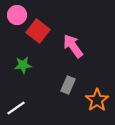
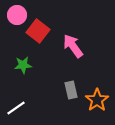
gray rectangle: moved 3 px right, 5 px down; rotated 36 degrees counterclockwise
